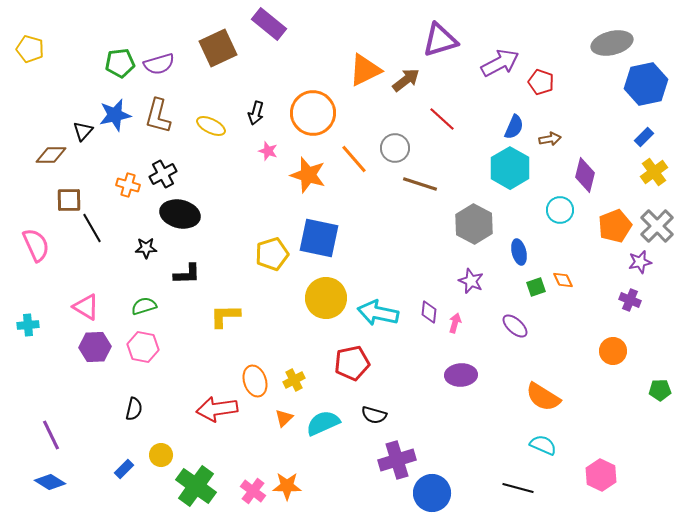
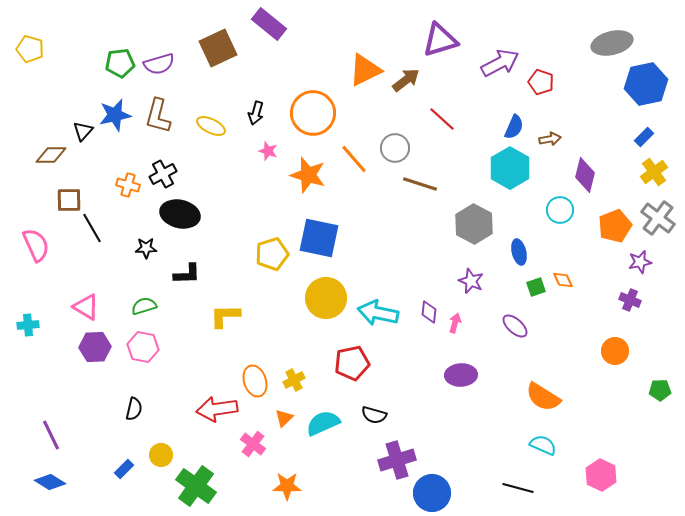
gray cross at (657, 226): moved 1 px right, 8 px up; rotated 8 degrees counterclockwise
orange circle at (613, 351): moved 2 px right
pink cross at (253, 491): moved 47 px up
